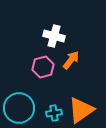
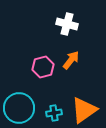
white cross: moved 13 px right, 12 px up
orange triangle: moved 3 px right
